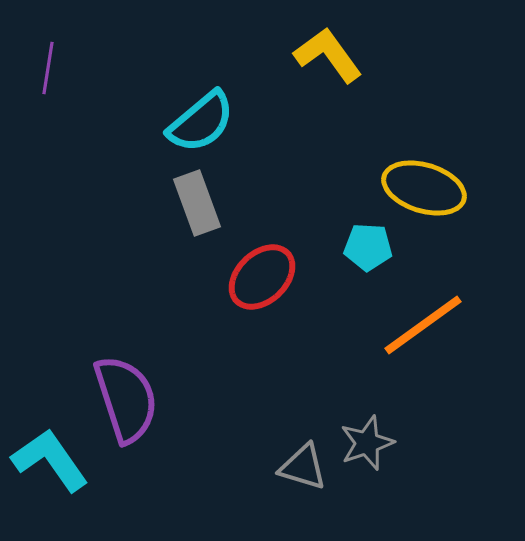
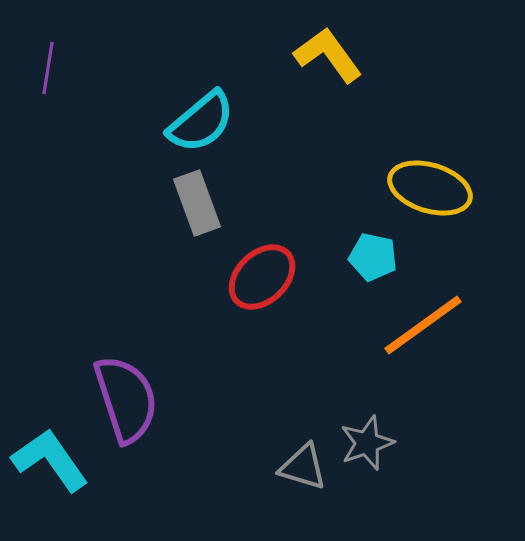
yellow ellipse: moved 6 px right
cyan pentagon: moved 5 px right, 10 px down; rotated 9 degrees clockwise
